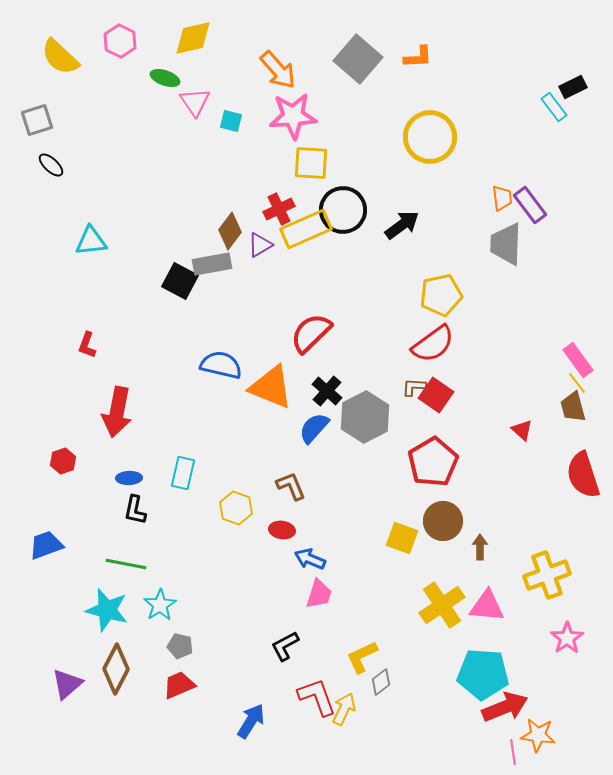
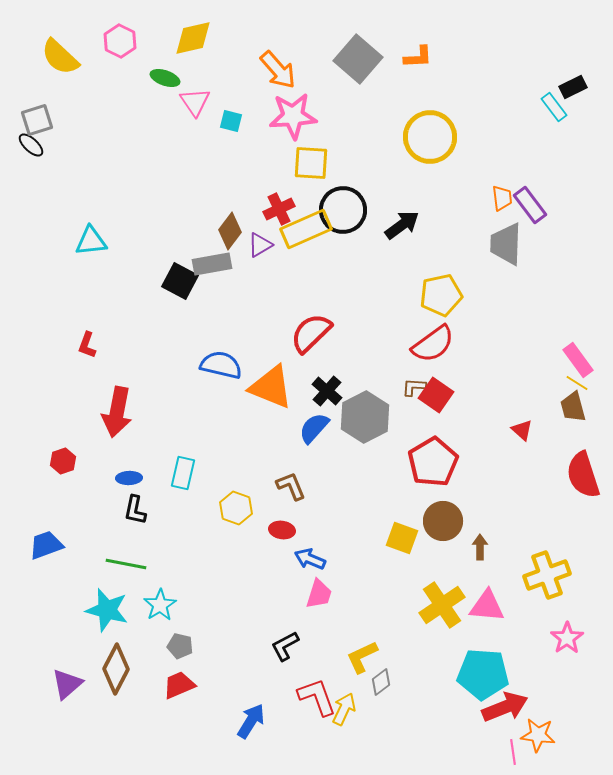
black ellipse at (51, 165): moved 20 px left, 20 px up
yellow line at (577, 383): rotated 20 degrees counterclockwise
